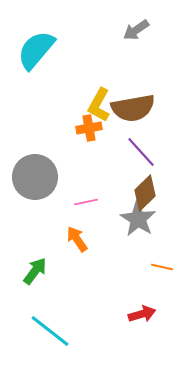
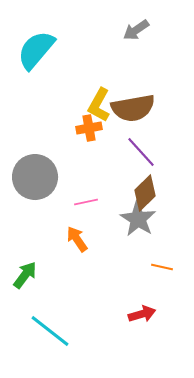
green arrow: moved 10 px left, 4 px down
